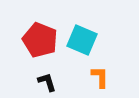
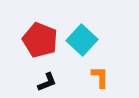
cyan square: rotated 20 degrees clockwise
black L-shape: rotated 85 degrees clockwise
